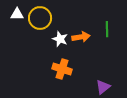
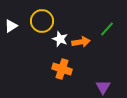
white triangle: moved 6 px left, 12 px down; rotated 32 degrees counterclockwise
yellow circle: moved 2 px right, 3 px down
green line: rotated 42 degrees clockwise
orange arrow: moved 5 px down
purple triangle: rotated 21 degrees counterclockwise
